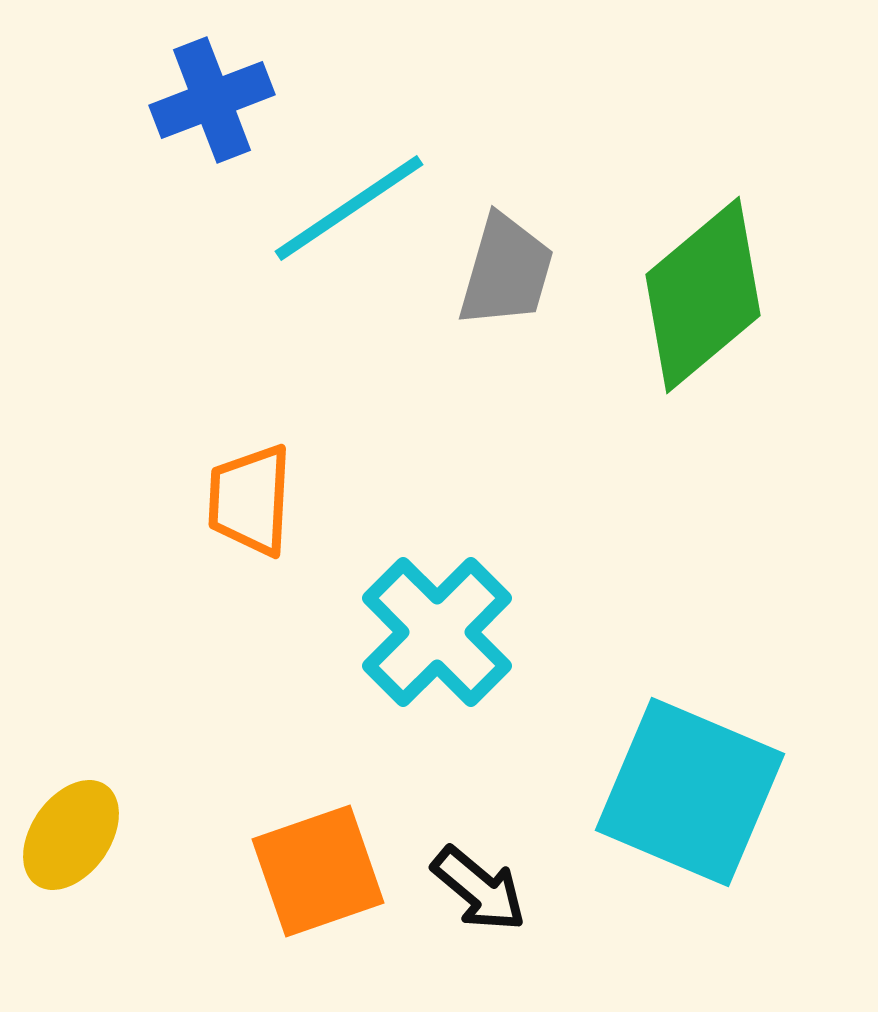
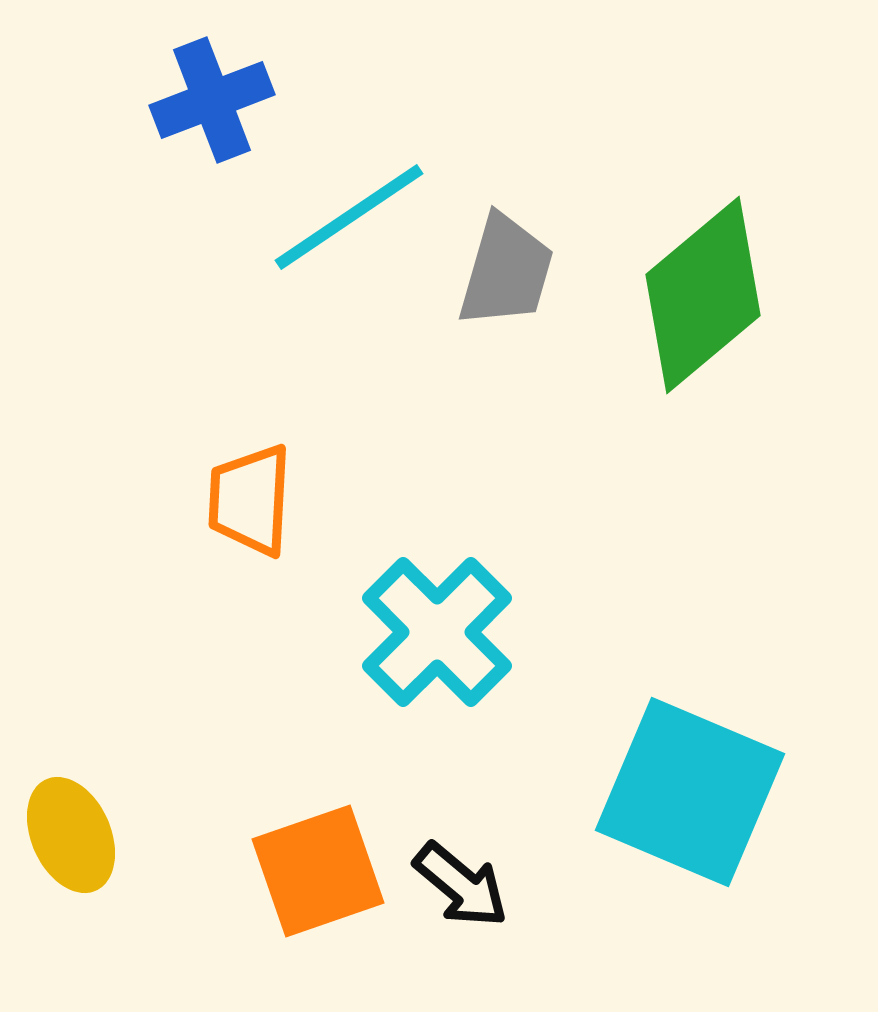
cyan line: moved 9 px down
yellow ellipse: rotated 59 degrees counterclockwise
black arrow: moved 18 px left, 4 px up
